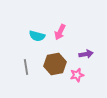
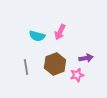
purple arrow: moved 4 px down
brown hexagon: rotated 10 degrees counterclockwise
